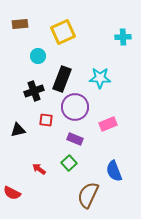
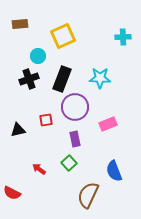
yellow square: moved 4 px down
black cross: moved 5 px left, 12 px up
red square: rotated 16 degrees counterclockwise
purple rectangle: rotated 56 degrees clockwise
